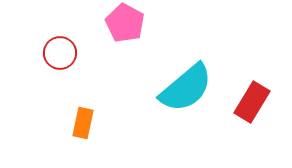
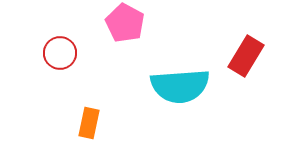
cyan semicircle: moved 6 px left, 2 px up; rotated 36 degrees clockwise
red rectangle: moved 6 px left, 46 px up
orange rectangle: moved 6 px right
